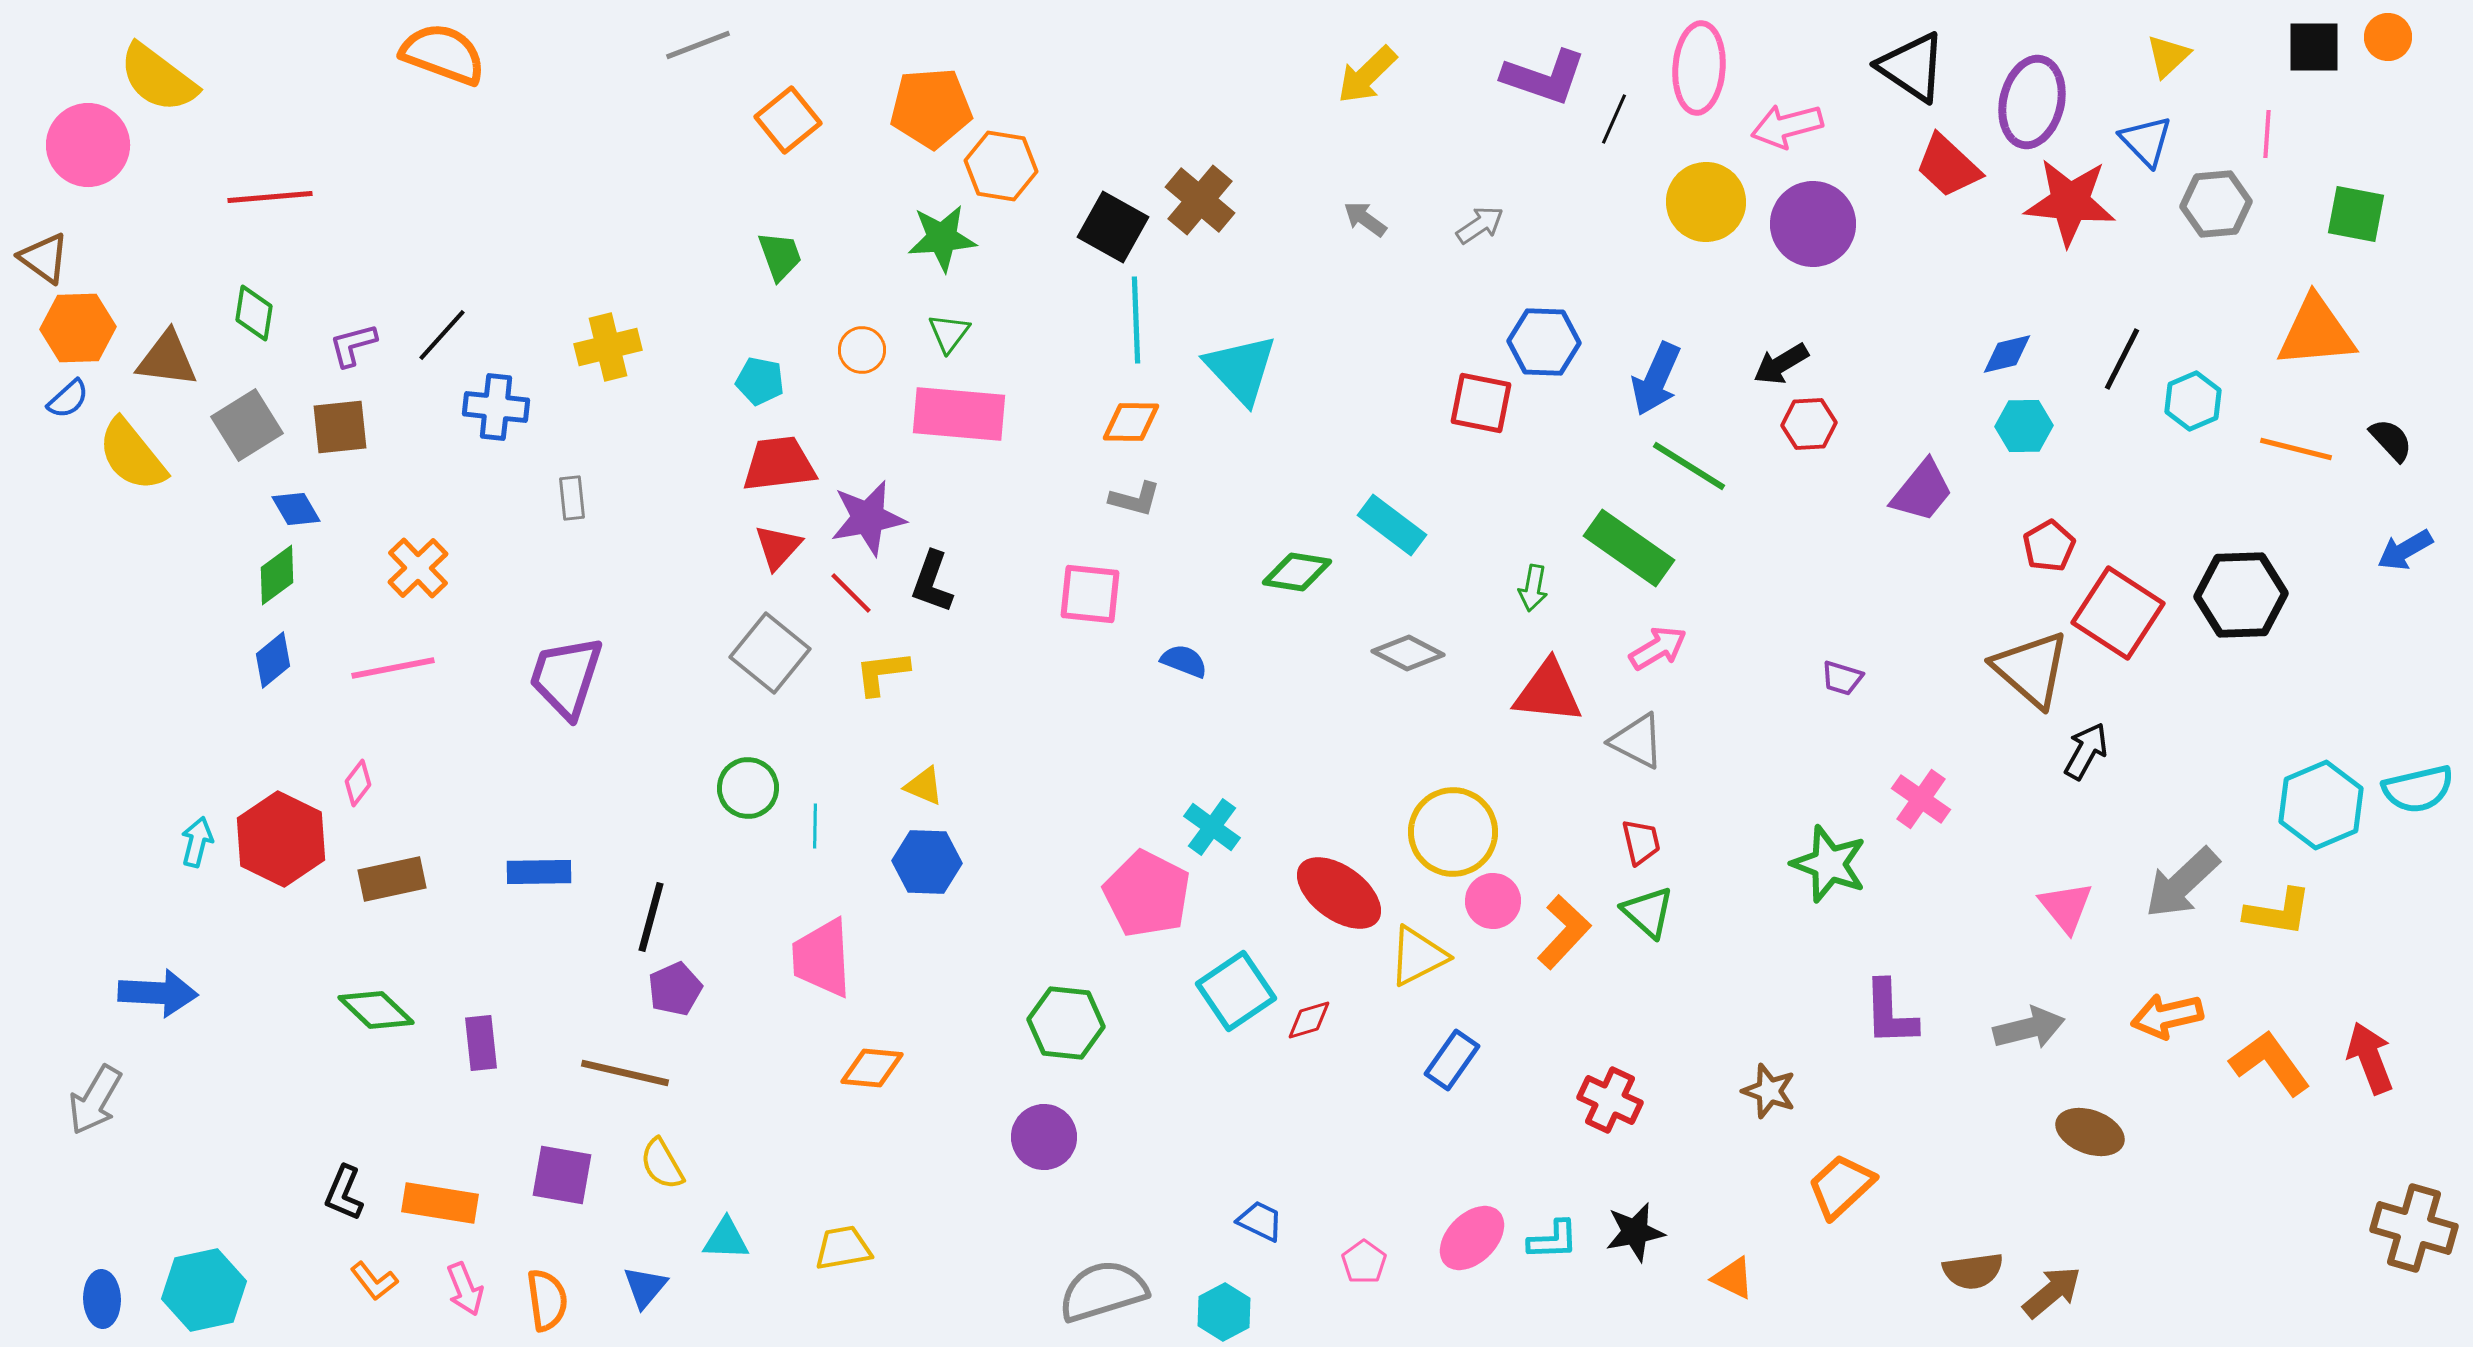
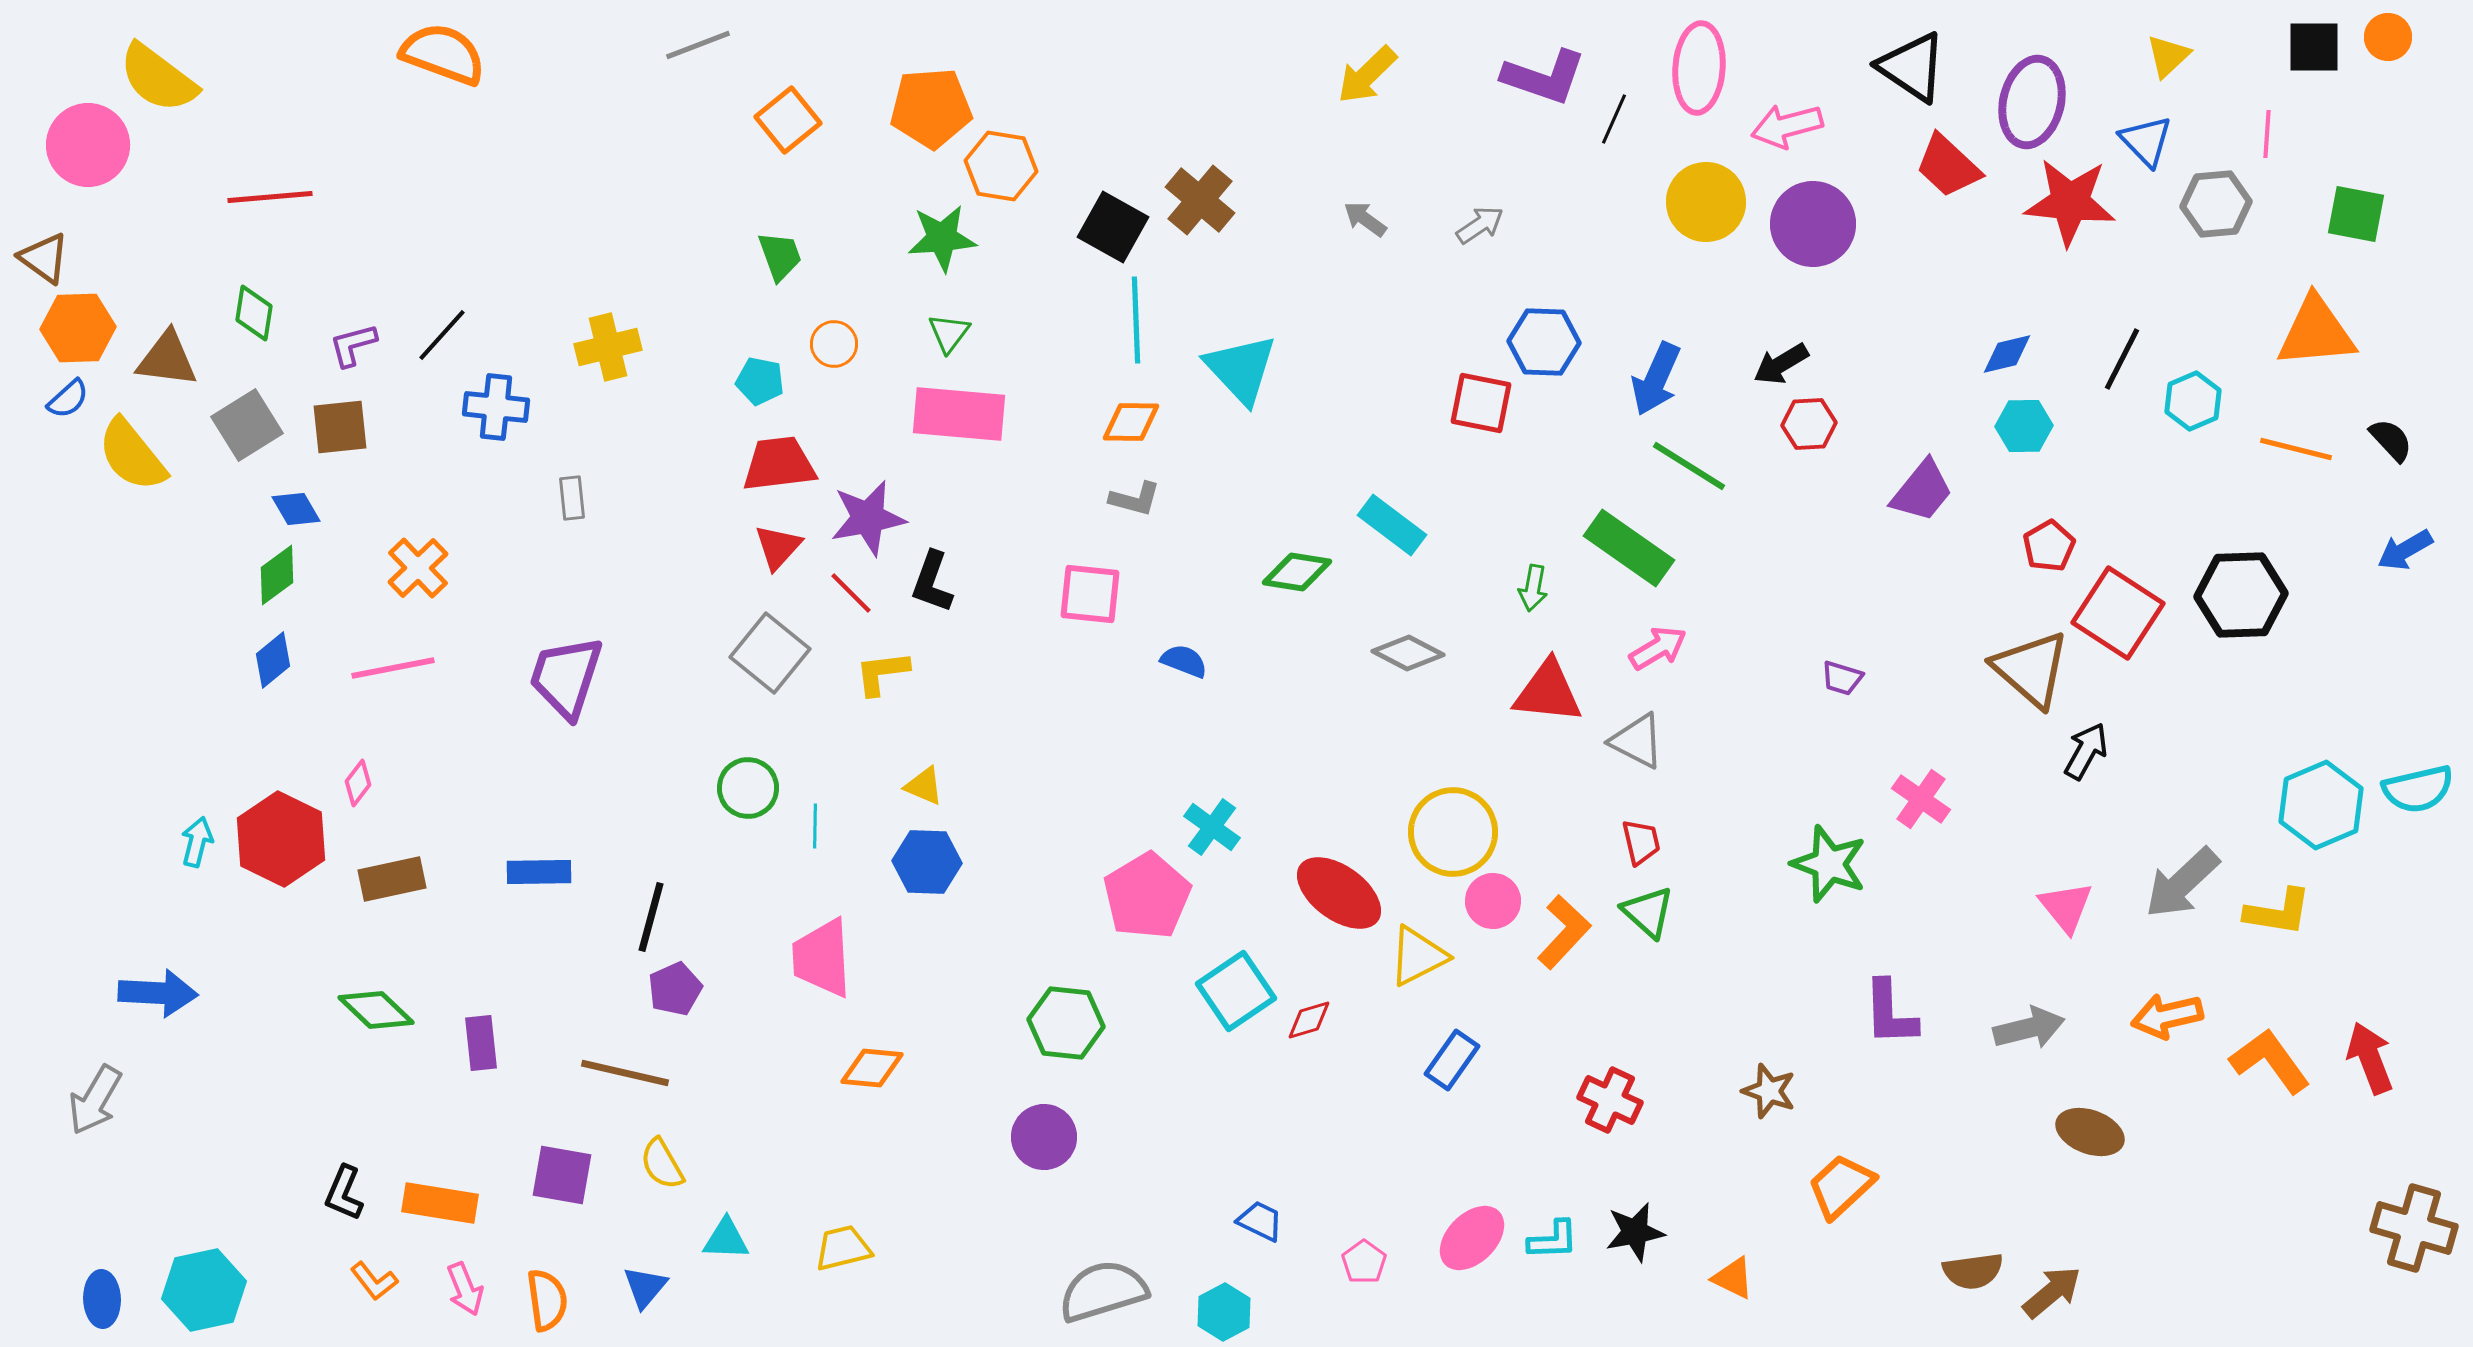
orange circle at (862, 350): moved 28 px left, 6 px up
pink pentagon at (1147, 894): moved 2 px down; rotated 14 degrees clockwise
orange L-shape at (2270, 1063): moved 2 px up
yellow trapezoid at (843, 1248): rotated 4 degrees counterclockwise
